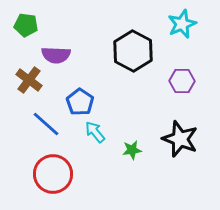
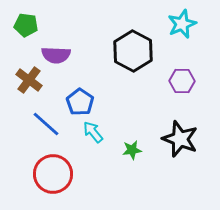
cyan arrow: moved 2 px left
